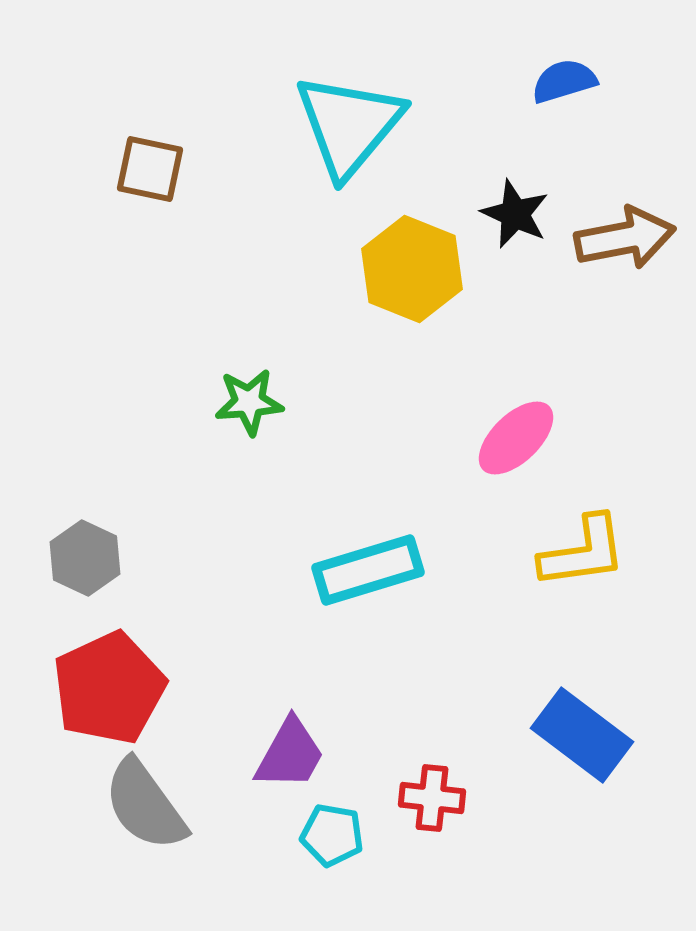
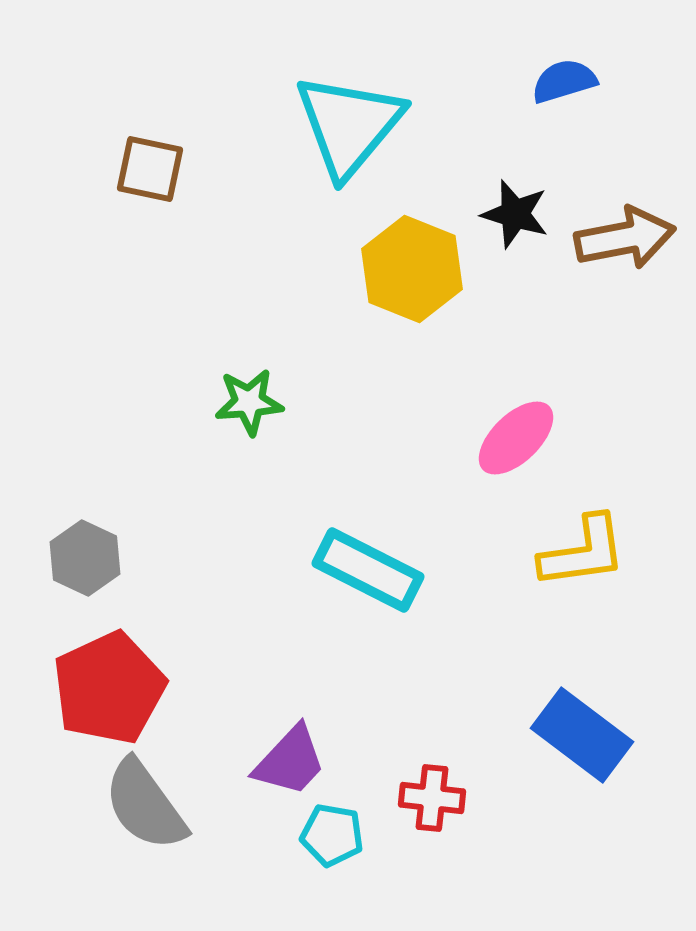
black star: rotated 8 degrees counterclockwise
cyan rectangle: rotated 44 degrees clockwise
purple trapezoid: moved 7 px down; rotated 14 degrees clockwise
